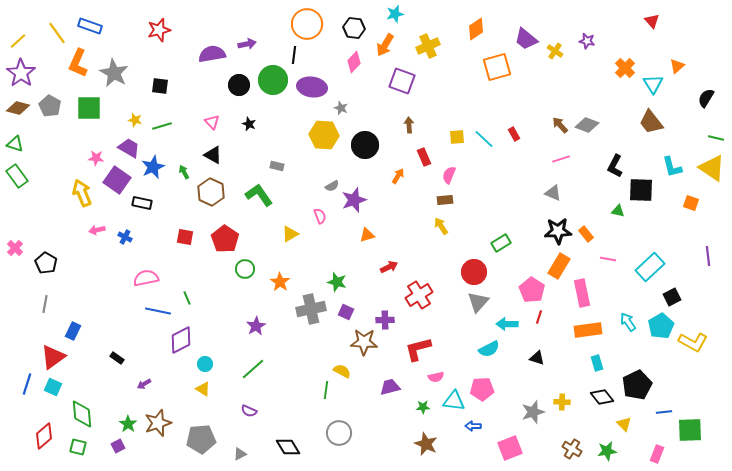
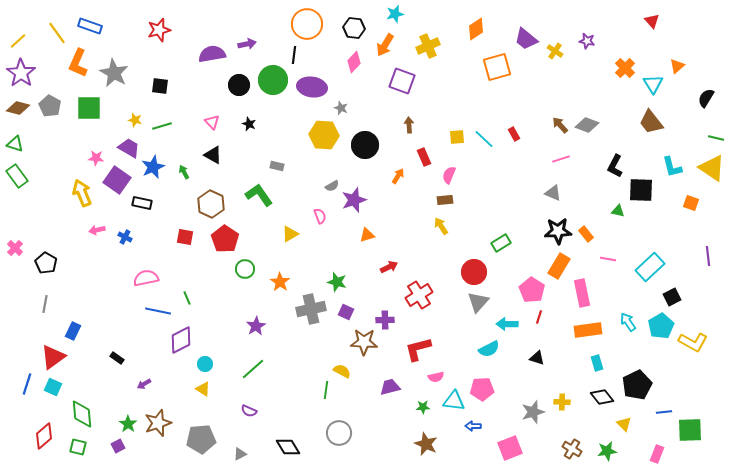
brown hexagon at (211, 192): moved 12 px down
